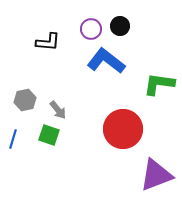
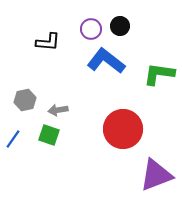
green L-shape: moved 10 px up
gray arrow: rotated 120 degrees clockwise
blue line: rotated 18 degrees clockwise
